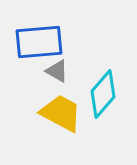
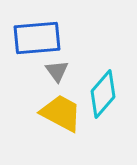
blue rectangle: moved 2 px left, 4 px up
gray triangle: rotated 25 degrees clockwise
